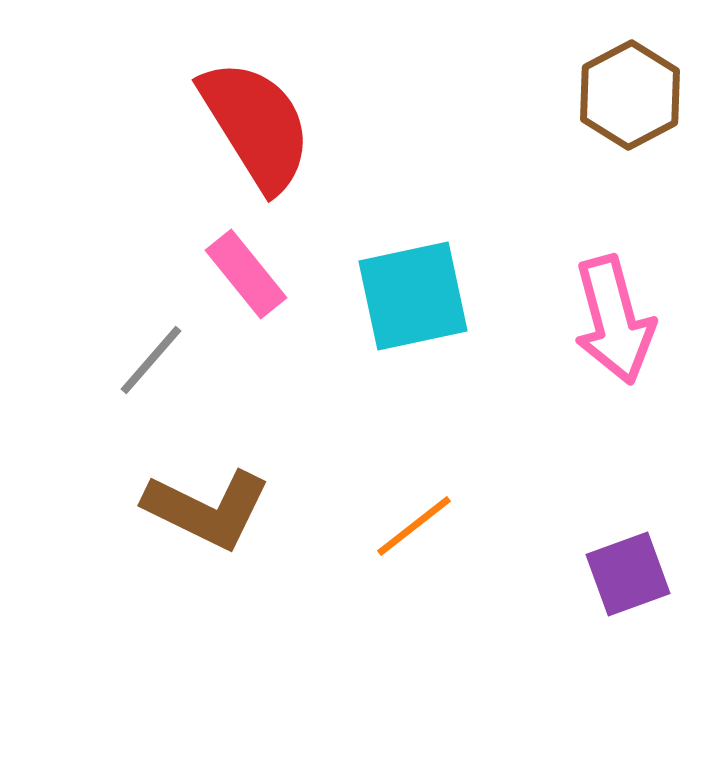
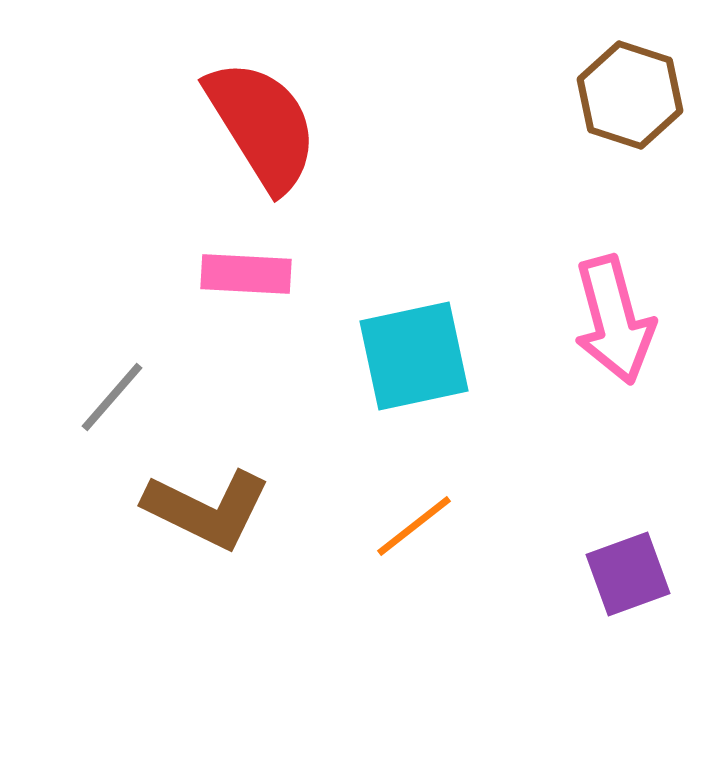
brown hexagon: rotated 14 degrees counterclockwise
red semicircle: moved 6 px right
pink rectangle: rotated 48 degrees counterclockwise
cyan square: moved 1 px right, 60 px down
gray line: moved 39 px left, 37 px down
